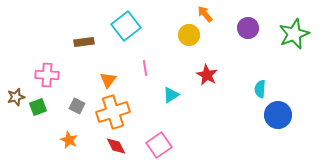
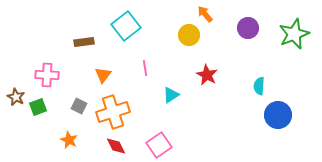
orange triangle: moved 5 px left, 5 px up
cyan semicircle: moved 1 px left, 3 px up
brown star: rotated 30 degrees counterclockwise
gray square: moved 2 px right
